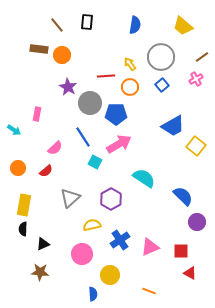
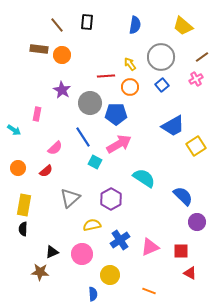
purple star at (68, 87): moved 6 px left, 3 px down
yellow square at (196, 146): rotated 18 degrees clockwise
black triangle at (43, 244): moved 9 px right, 8 px down
